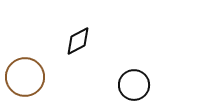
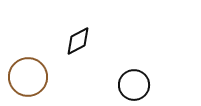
brown circle: moved 3 px right
